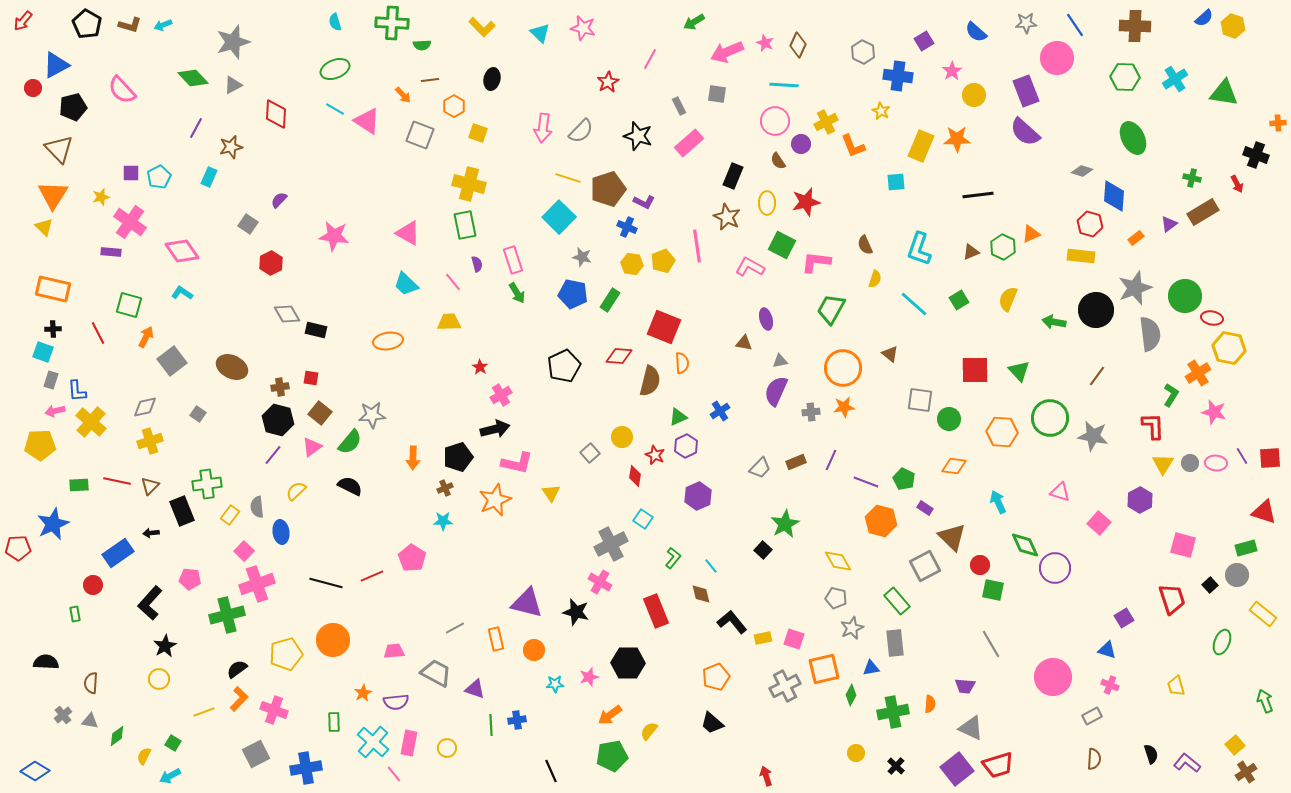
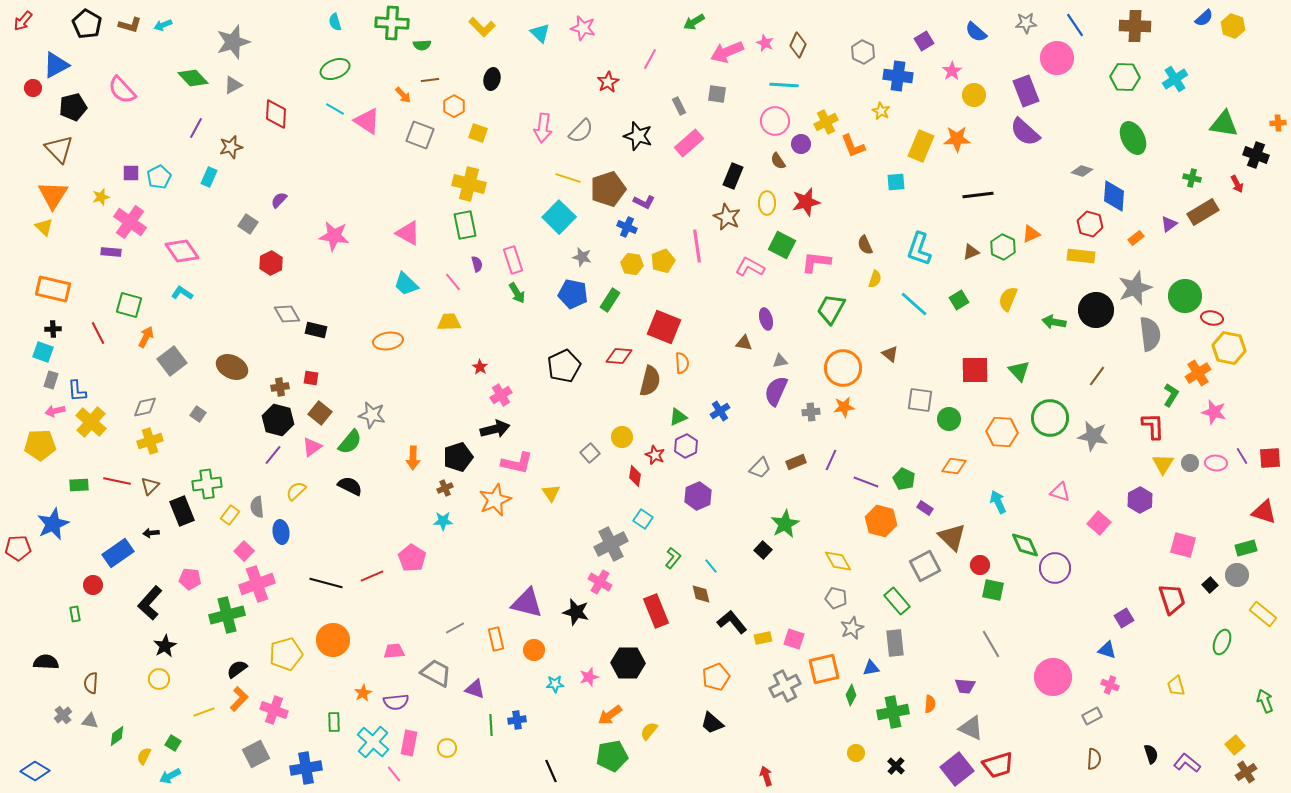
green triangle at (1224, 93): moved 31 px down
gray star at (372, 415): rotated 16 degrees clockwise
